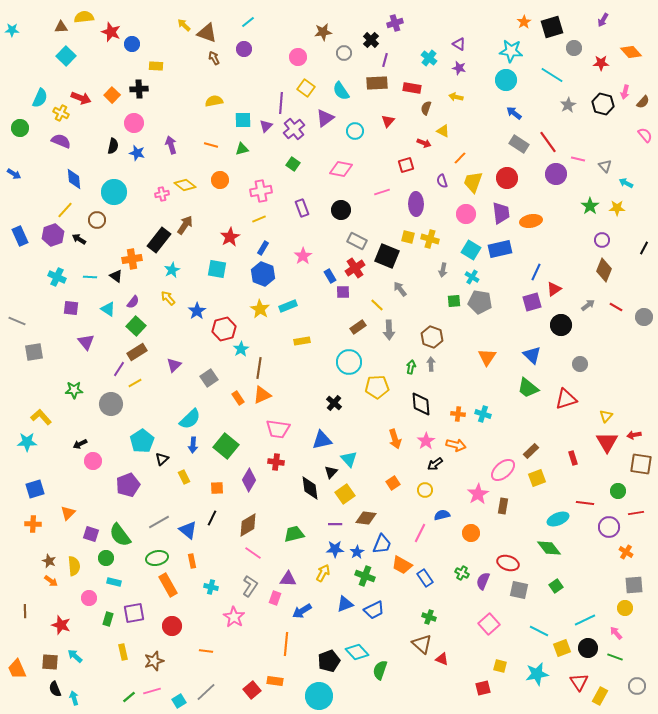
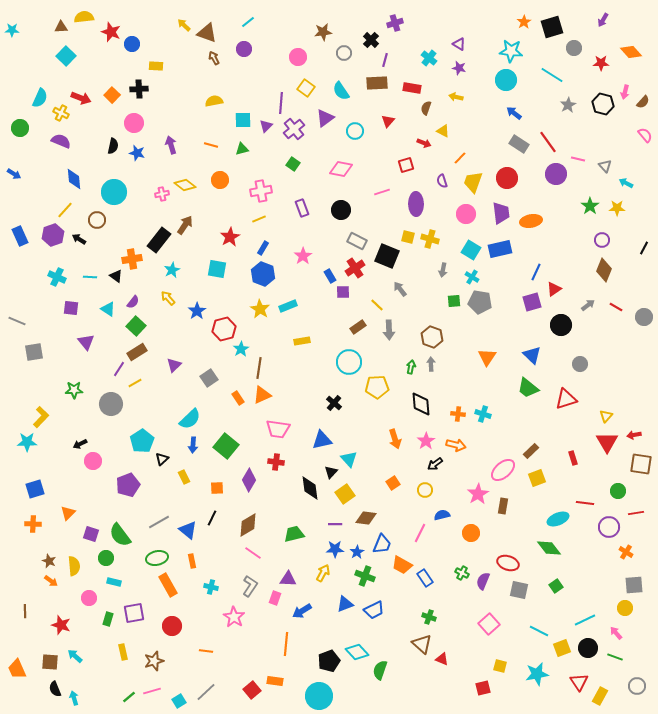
yellow L-shape at (41, 417): rotated 85 degrees clockwise
